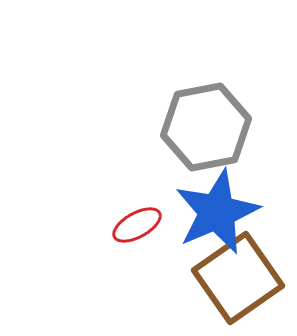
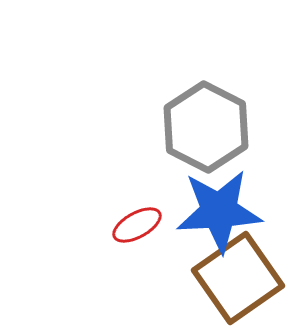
gray hexagon: rotated 22 degrees counterclockwise
blue star: moved 2 px right, 1 px up; rotated 20 degrees clockwise
